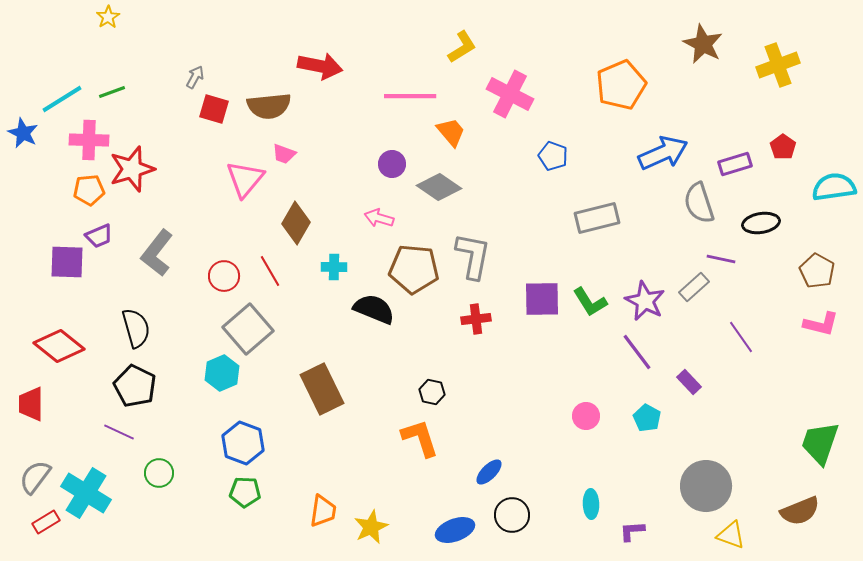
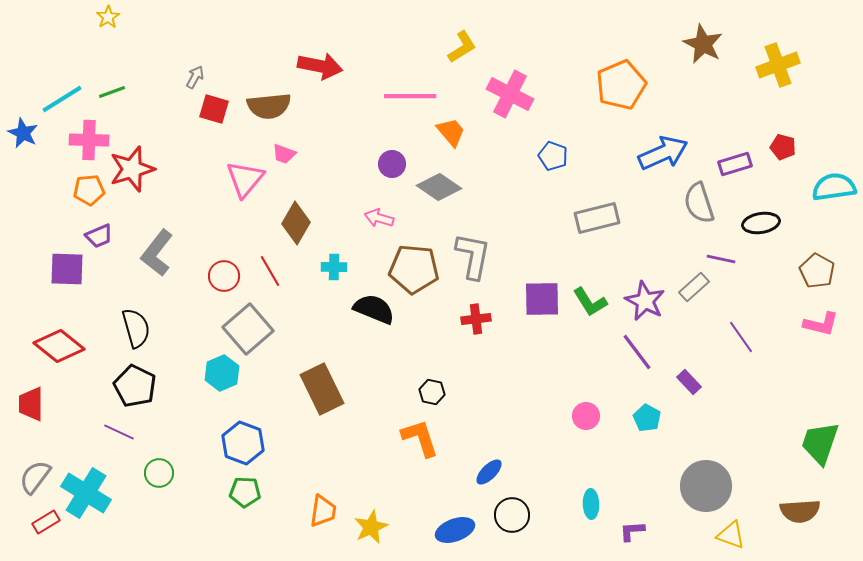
red pentagon at (783, 147): rotated 20 degrees counterclockwise
purple square at (67, 262): moved 7 px down
brown semicircle at (800, 511): rotated 18 degrees clockwise
